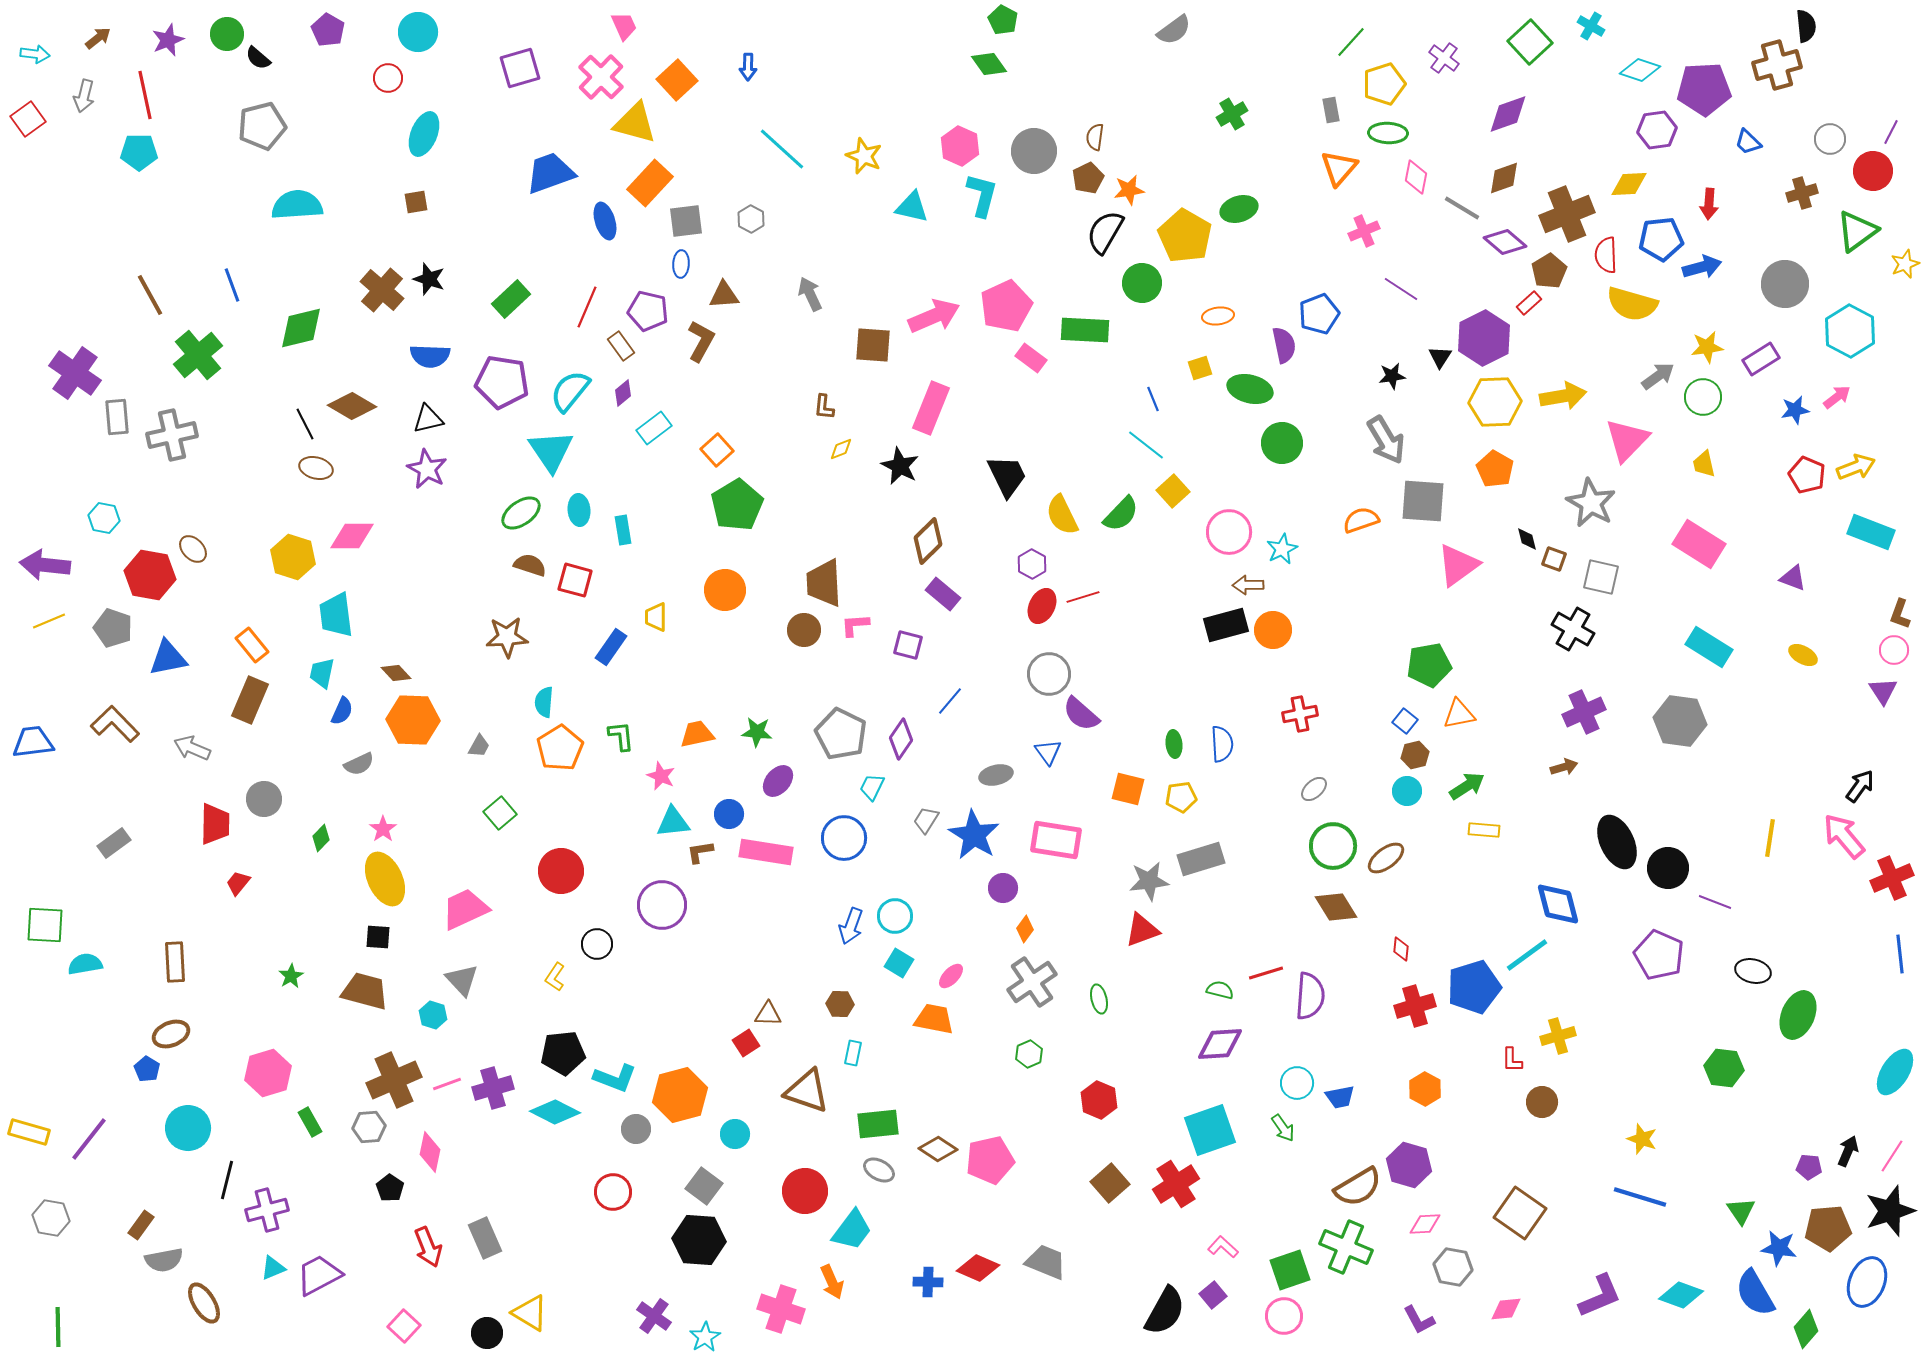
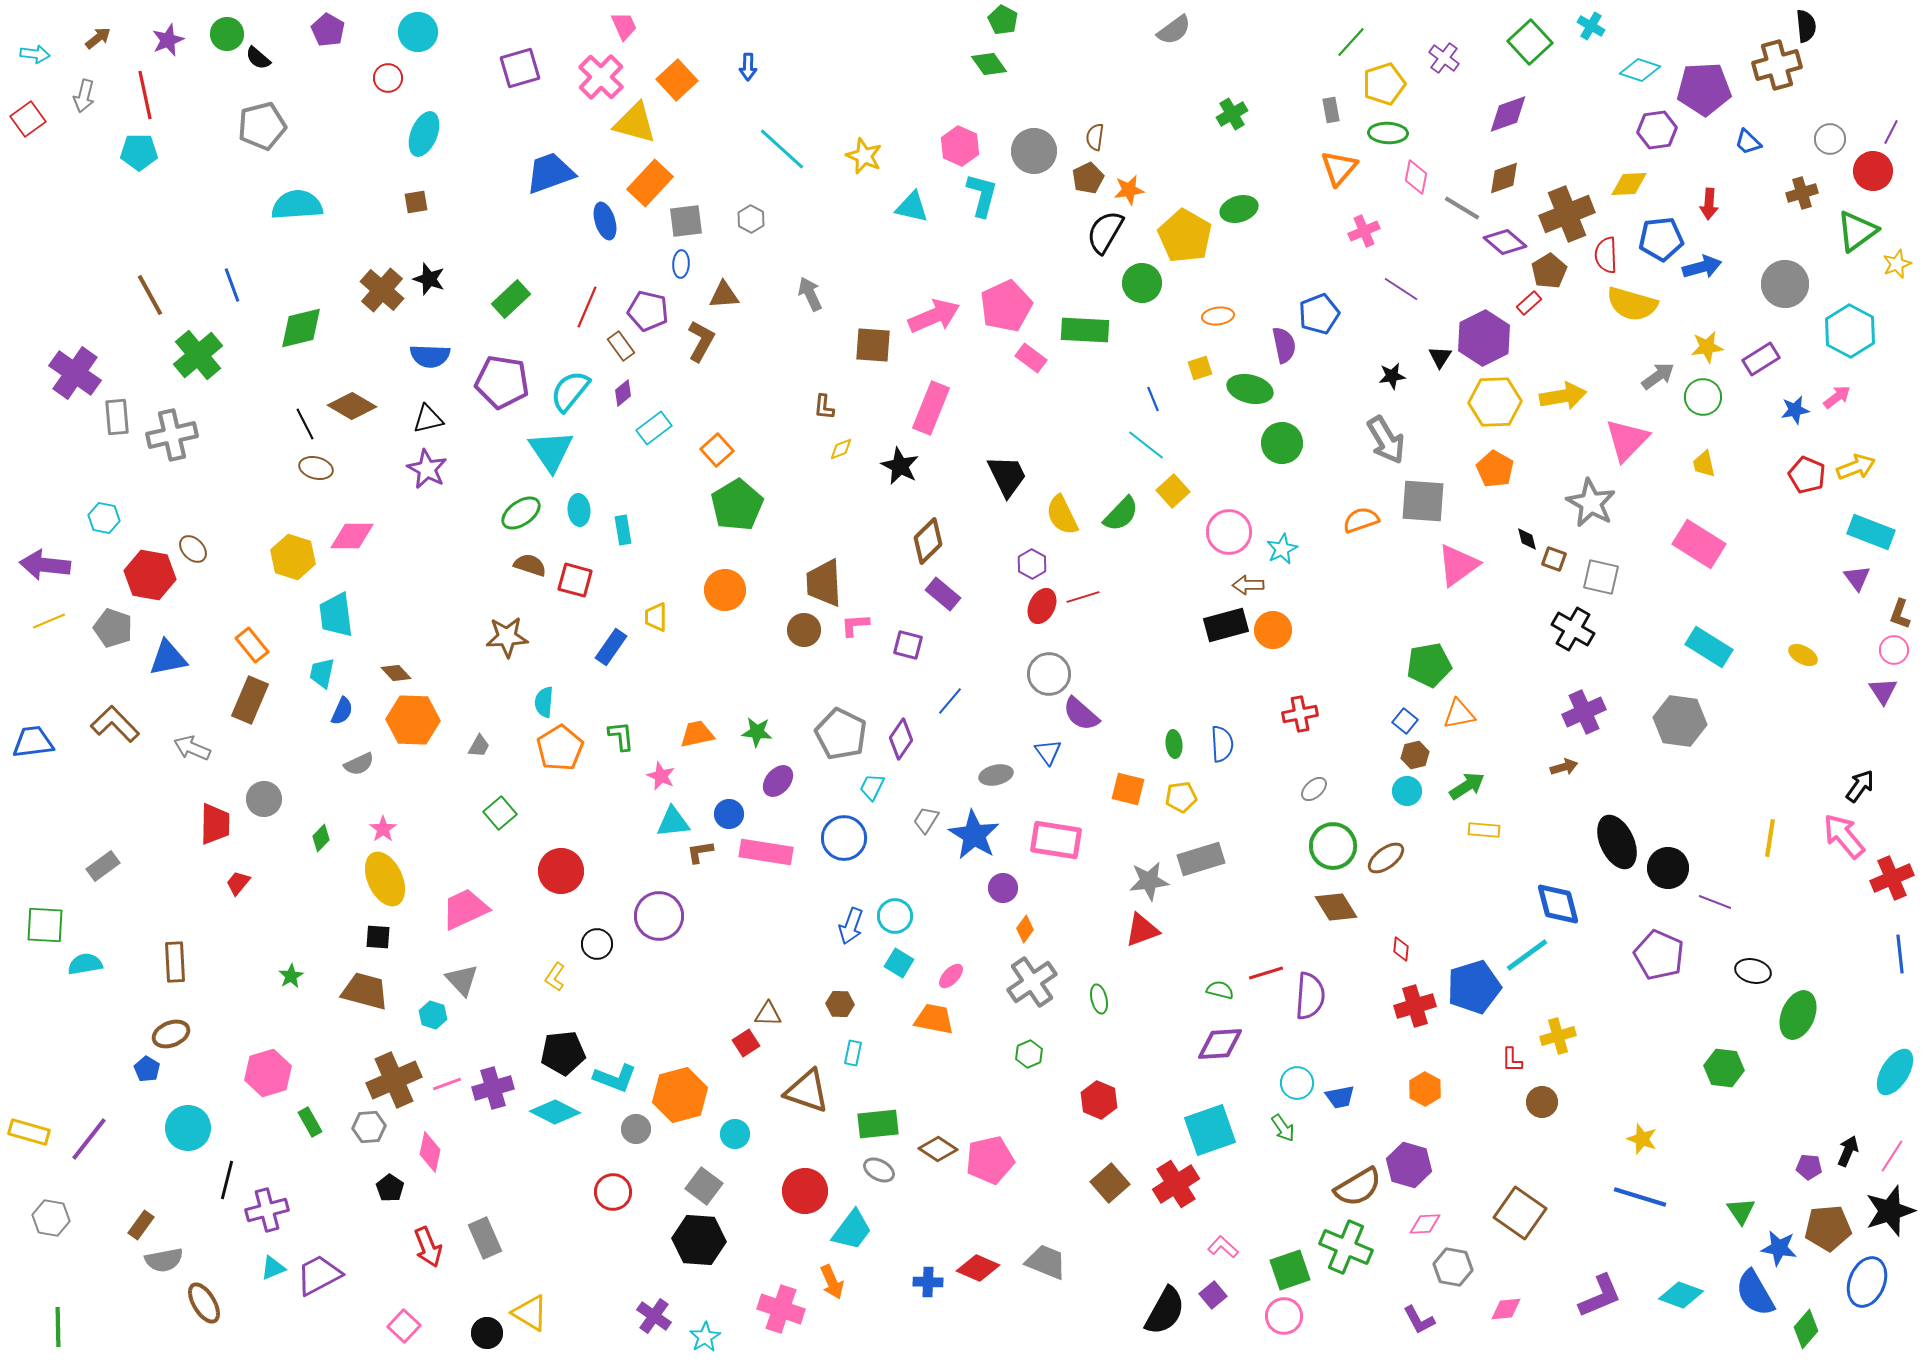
yellow star at (1905, 264): moved 8 px left
purple triangle at (1793, 578): moved 64 px right; rotated 32 degrees clockwise
gray rectangle at (114, 843): moved 11 px left, 23 px down
purple circle at (662, 905): moved 3 px left, 11 px down
